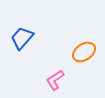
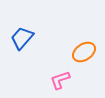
pink L-shape: moved 5 px right; rotated 15 degrees clockwise
